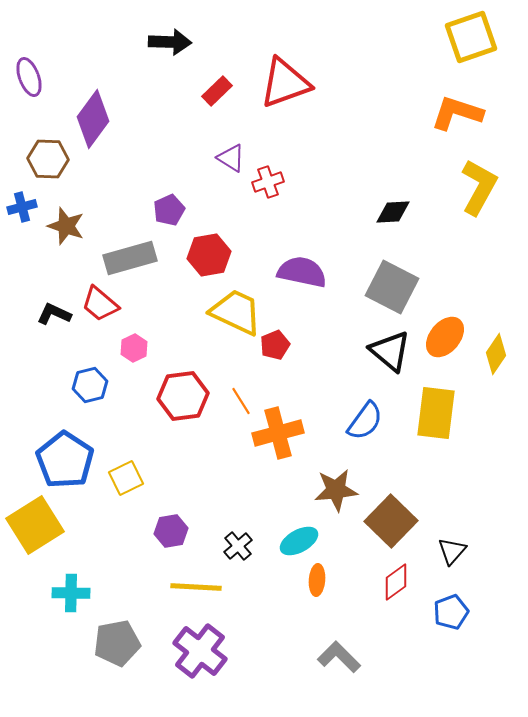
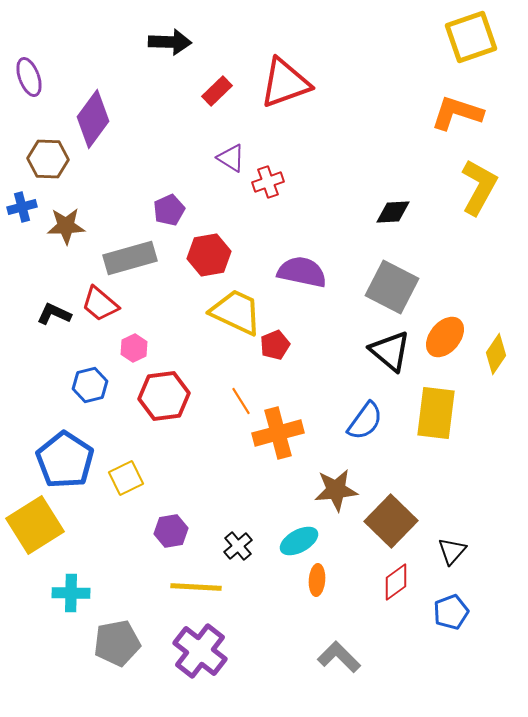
brown star at (66, 226): rotated 21 degrees counterclockwise
red hexagon at (183, 396): moved 19 px left
